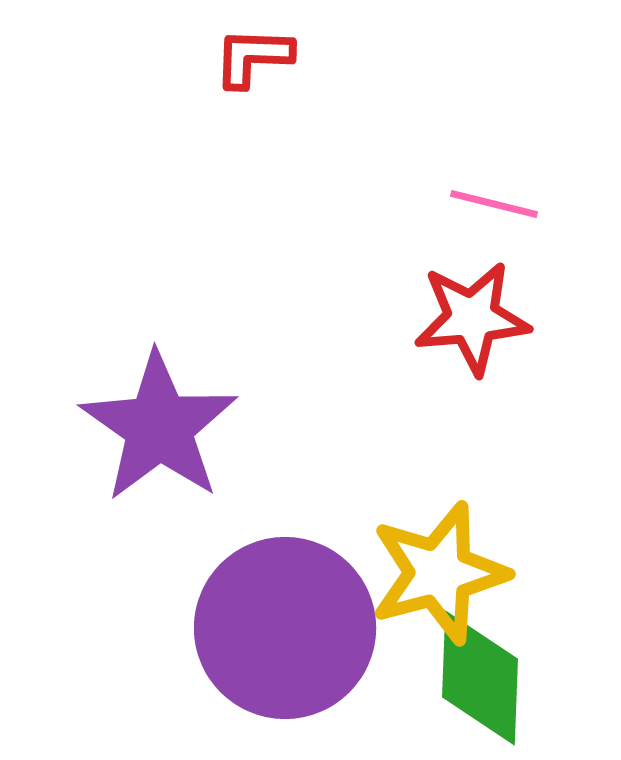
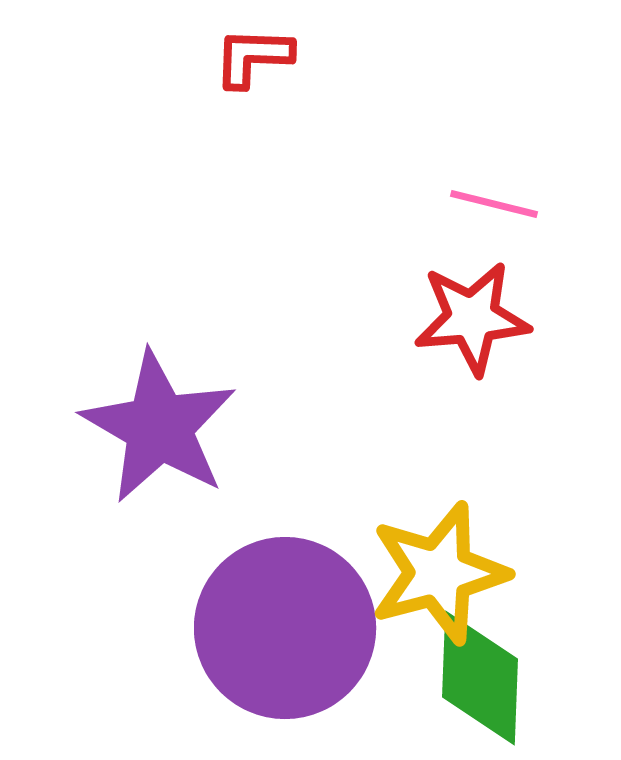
purple star: rotated 5 degrees counterclockwise
